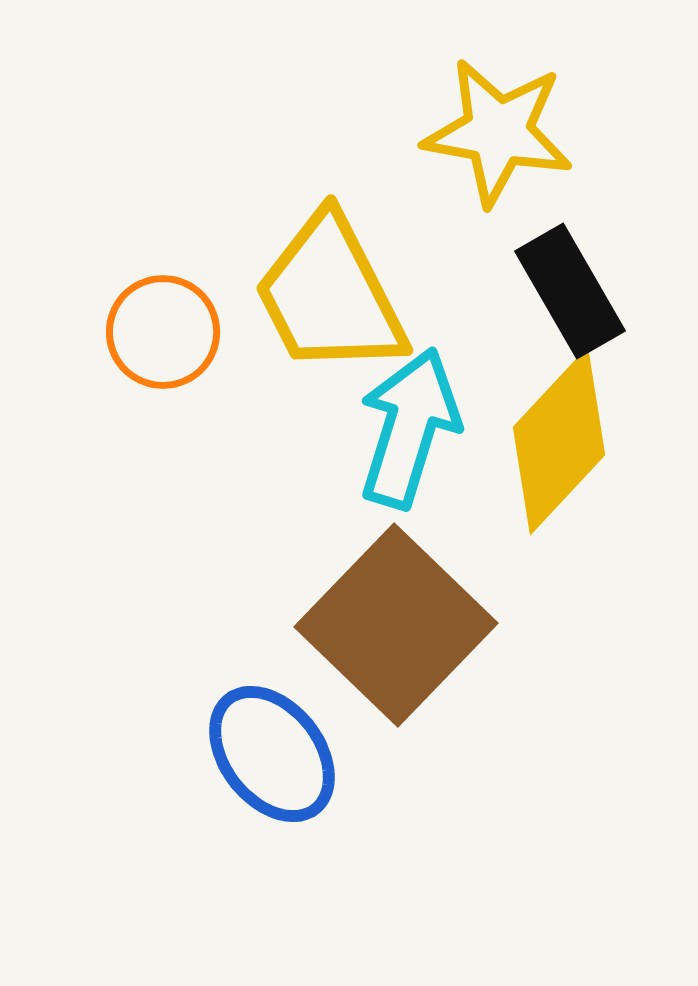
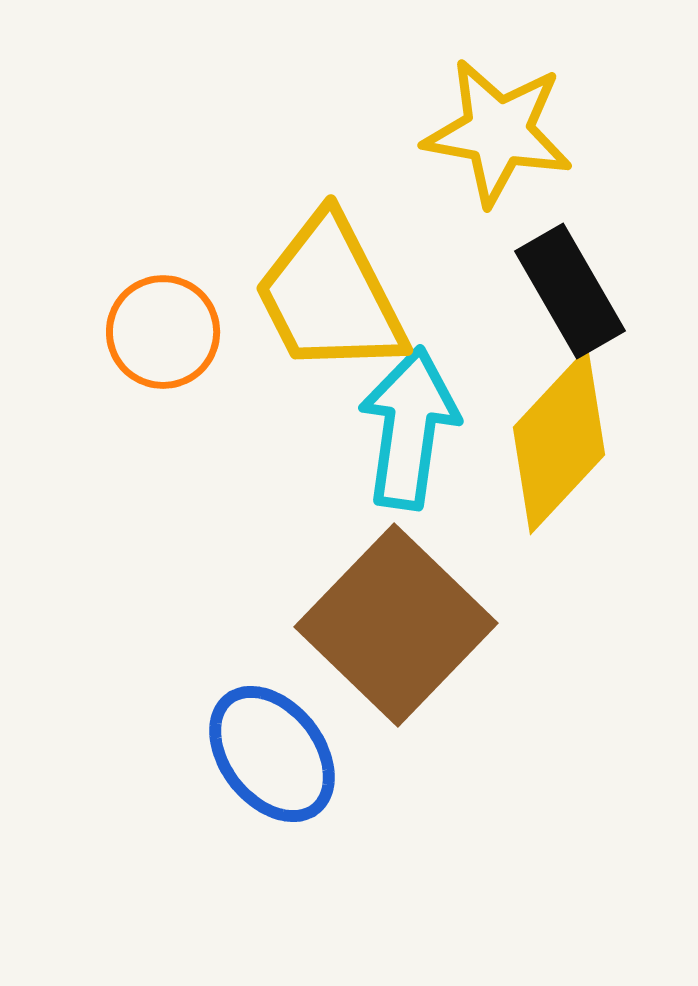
cyan arrow: rotated 9 degrees counterclockwise
